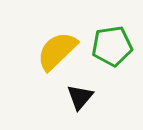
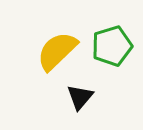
green pentagon: rotated 9 degrees counterclockwise
